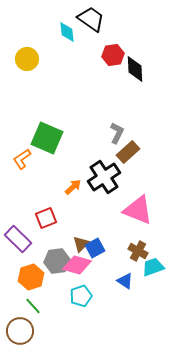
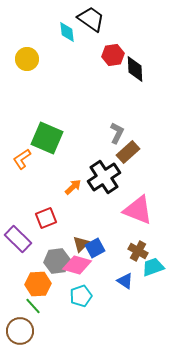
orange hexagon: moved 7 px right, 7 px down; rotated 15 degrees clockwise
